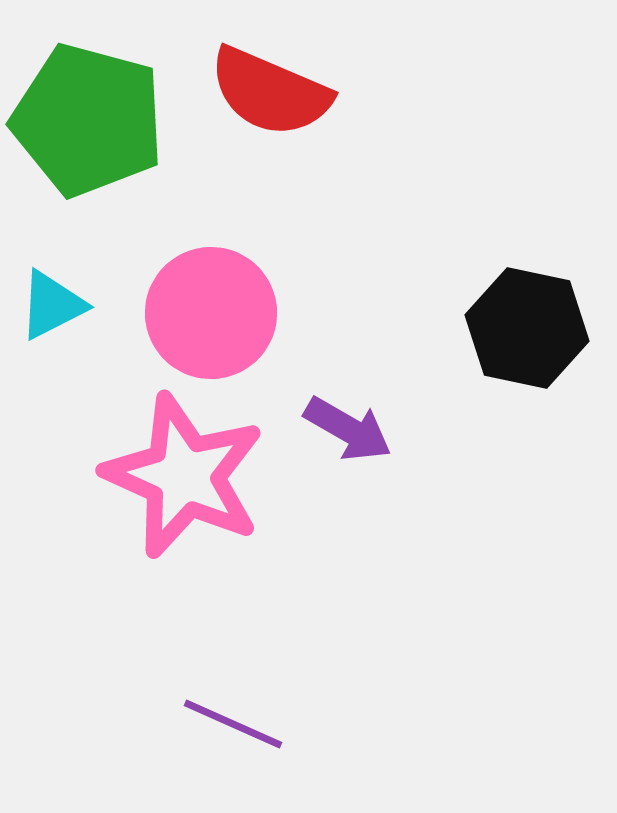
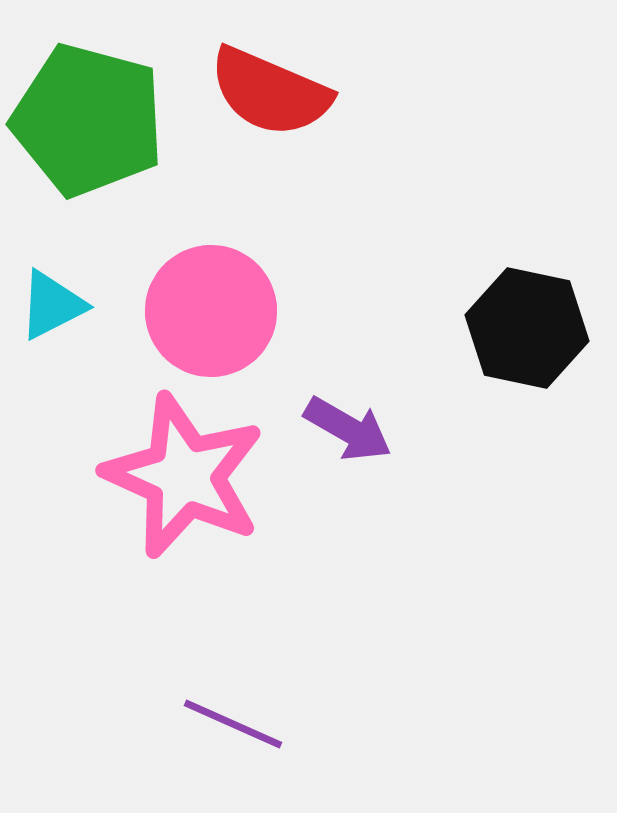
pink circle: moved 2 px up
